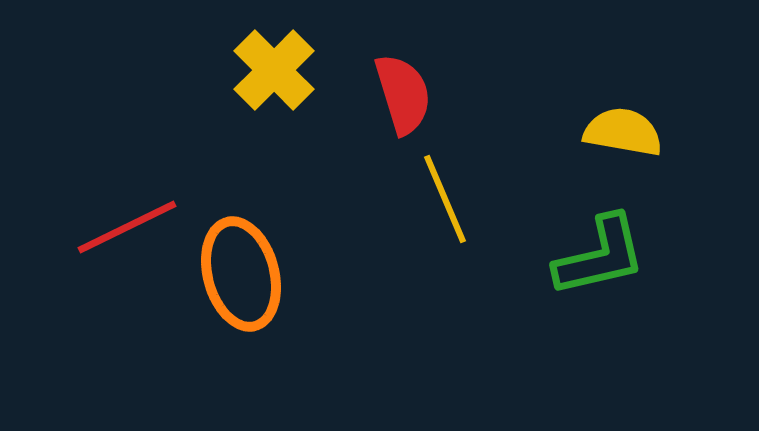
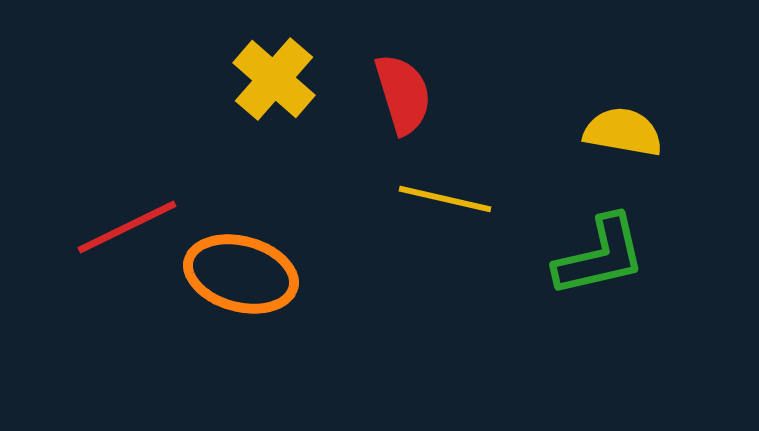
yellow cross: moved 9 px down; rotated 4 degrees counterclockwise
yellow line: rotated 54 degrees counterclockwise
orange ellipse: rotated 60 degrees counterclockwise
